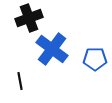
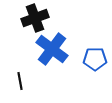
black cross: moved 6 px right
